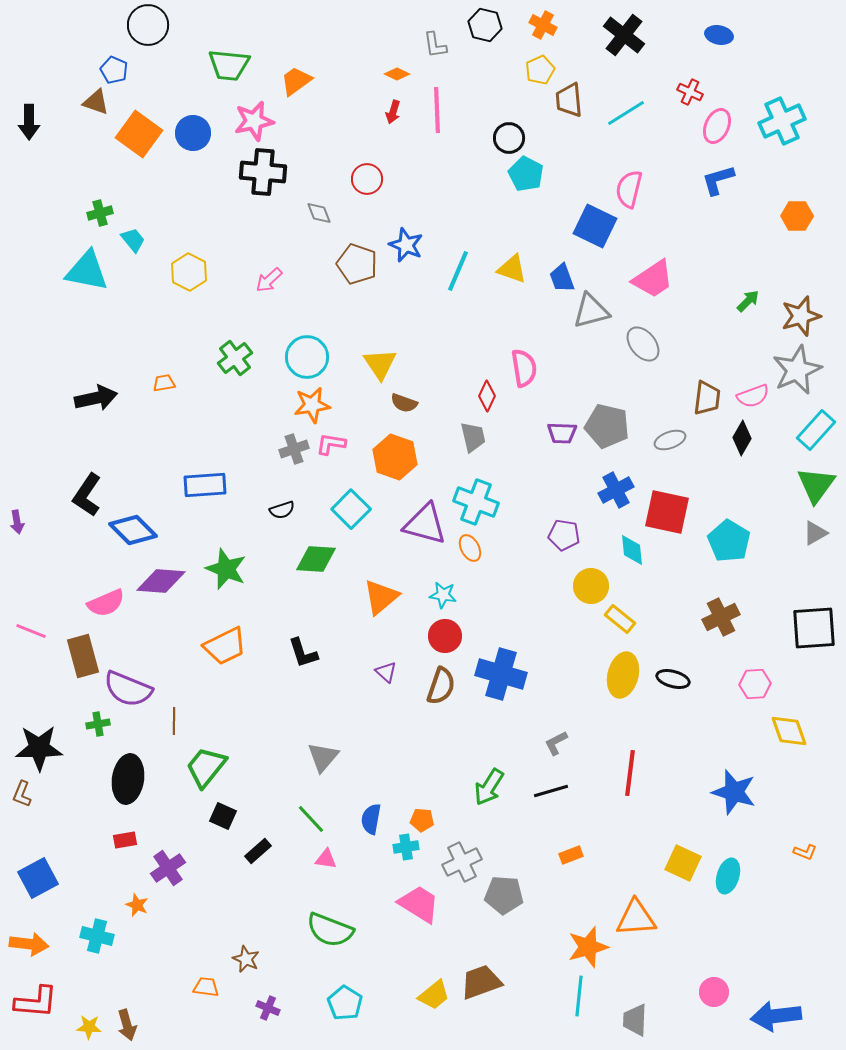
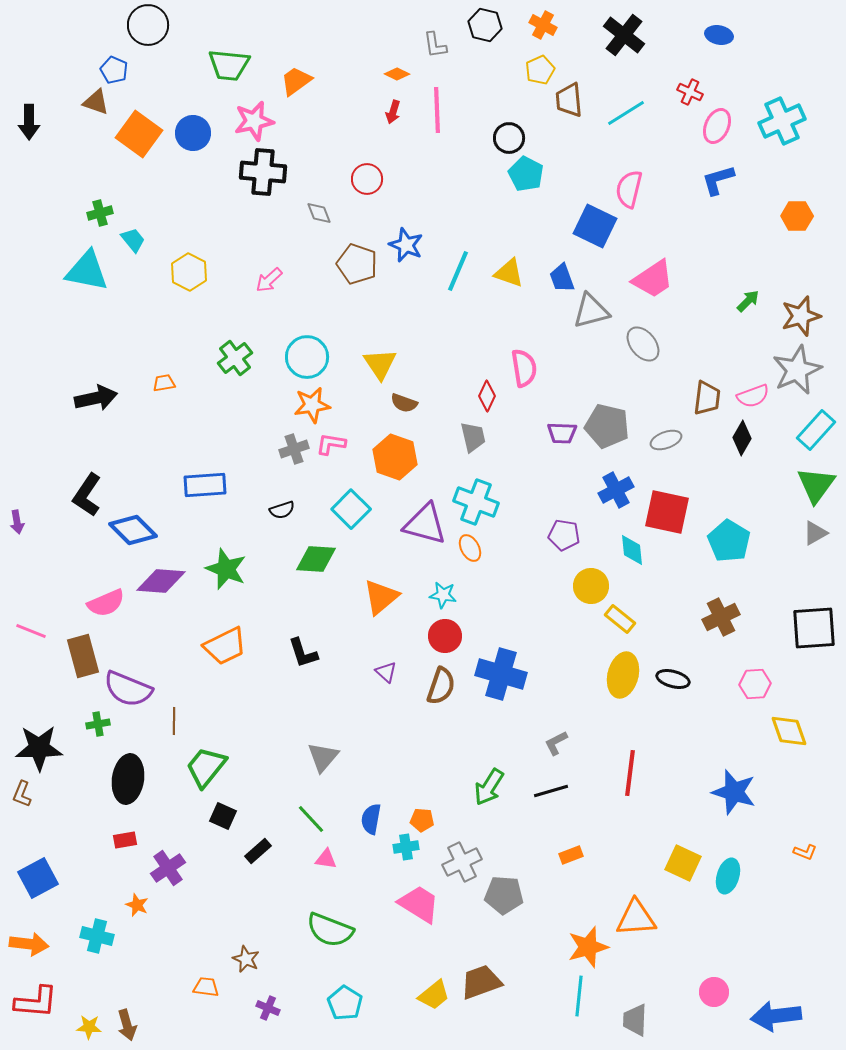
yellow triangle at (512, 269): moved 3 px left, 4 px down
gray ellipse at (670, 440): moved 4 px left
